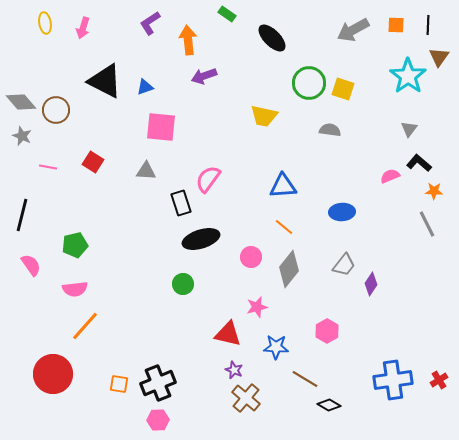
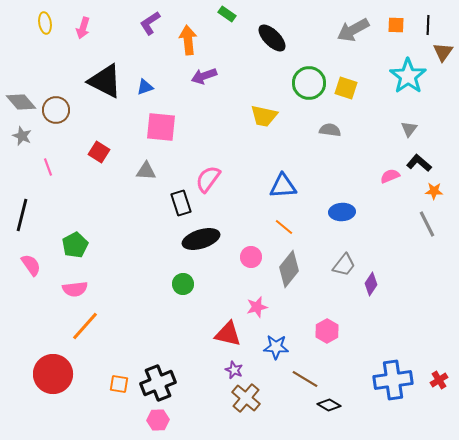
brown triangle at (439, 57): moved 4 px right, 5 px up
yellow square at (343, 89): moved 3 px right, 1 px up
red square at (93, 162): moved 6 px right, 10 px up
pink line at (48, 167): rotated 60 degrees clockwise
green pentagon at (75, 245): rotated 15 degrees counterclockwise
